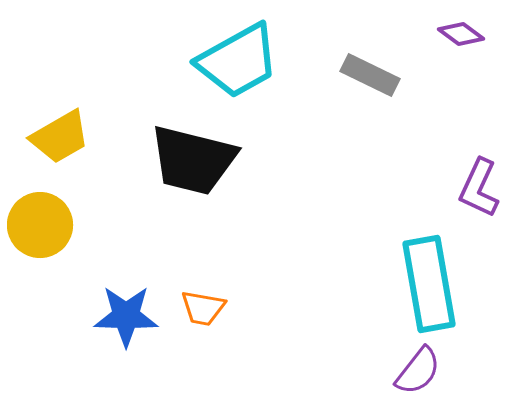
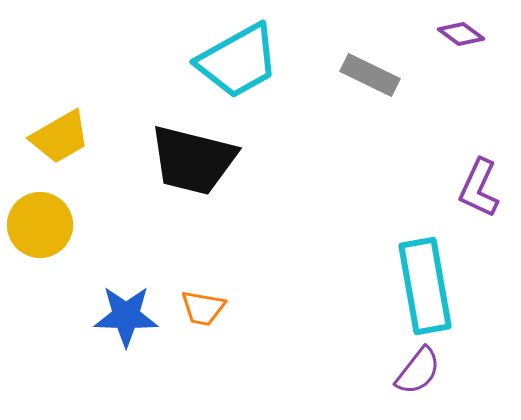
cyan rectangle: moved 4 px left, 2 px down
